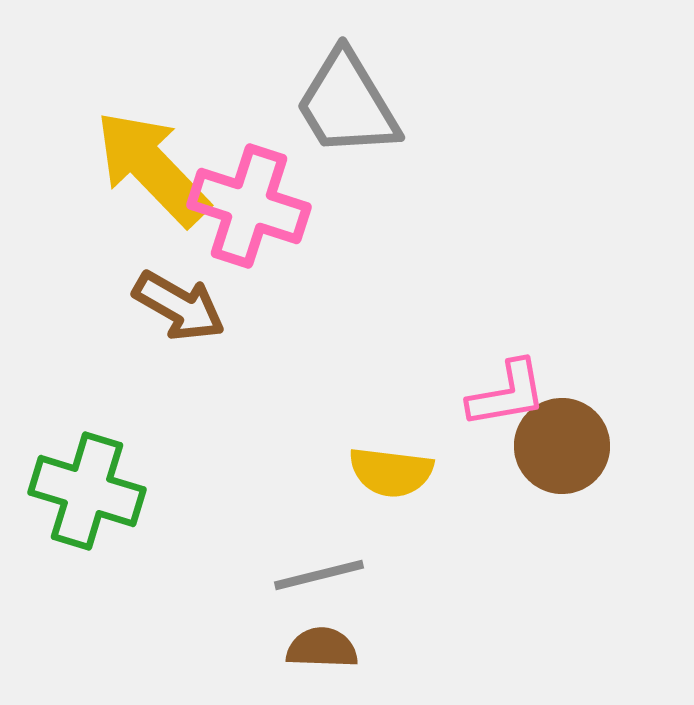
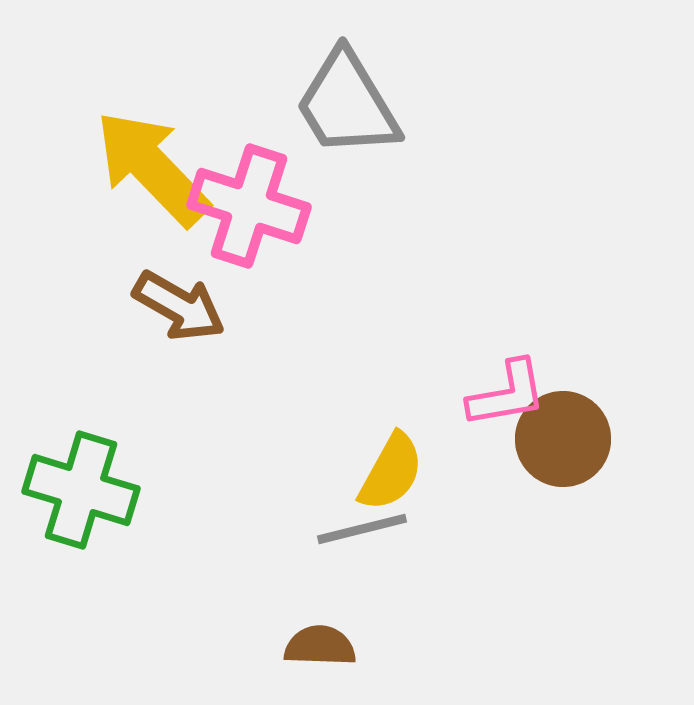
brown circle: moved 1 px right, 7 px up
yellow semicircle: rotated 68 degrees counterclockwise
green cross: moved 6 px left, 1 px up
gray line: moved 43 px right, 46 px up
brown semicircle: moved 2 px left, 2 px up
